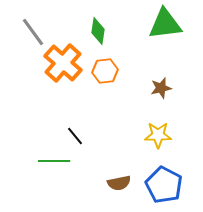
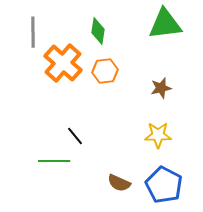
gray line: rotated 36 degrees clockwise
brown semicircle: rotated 35 degrees clockwise
